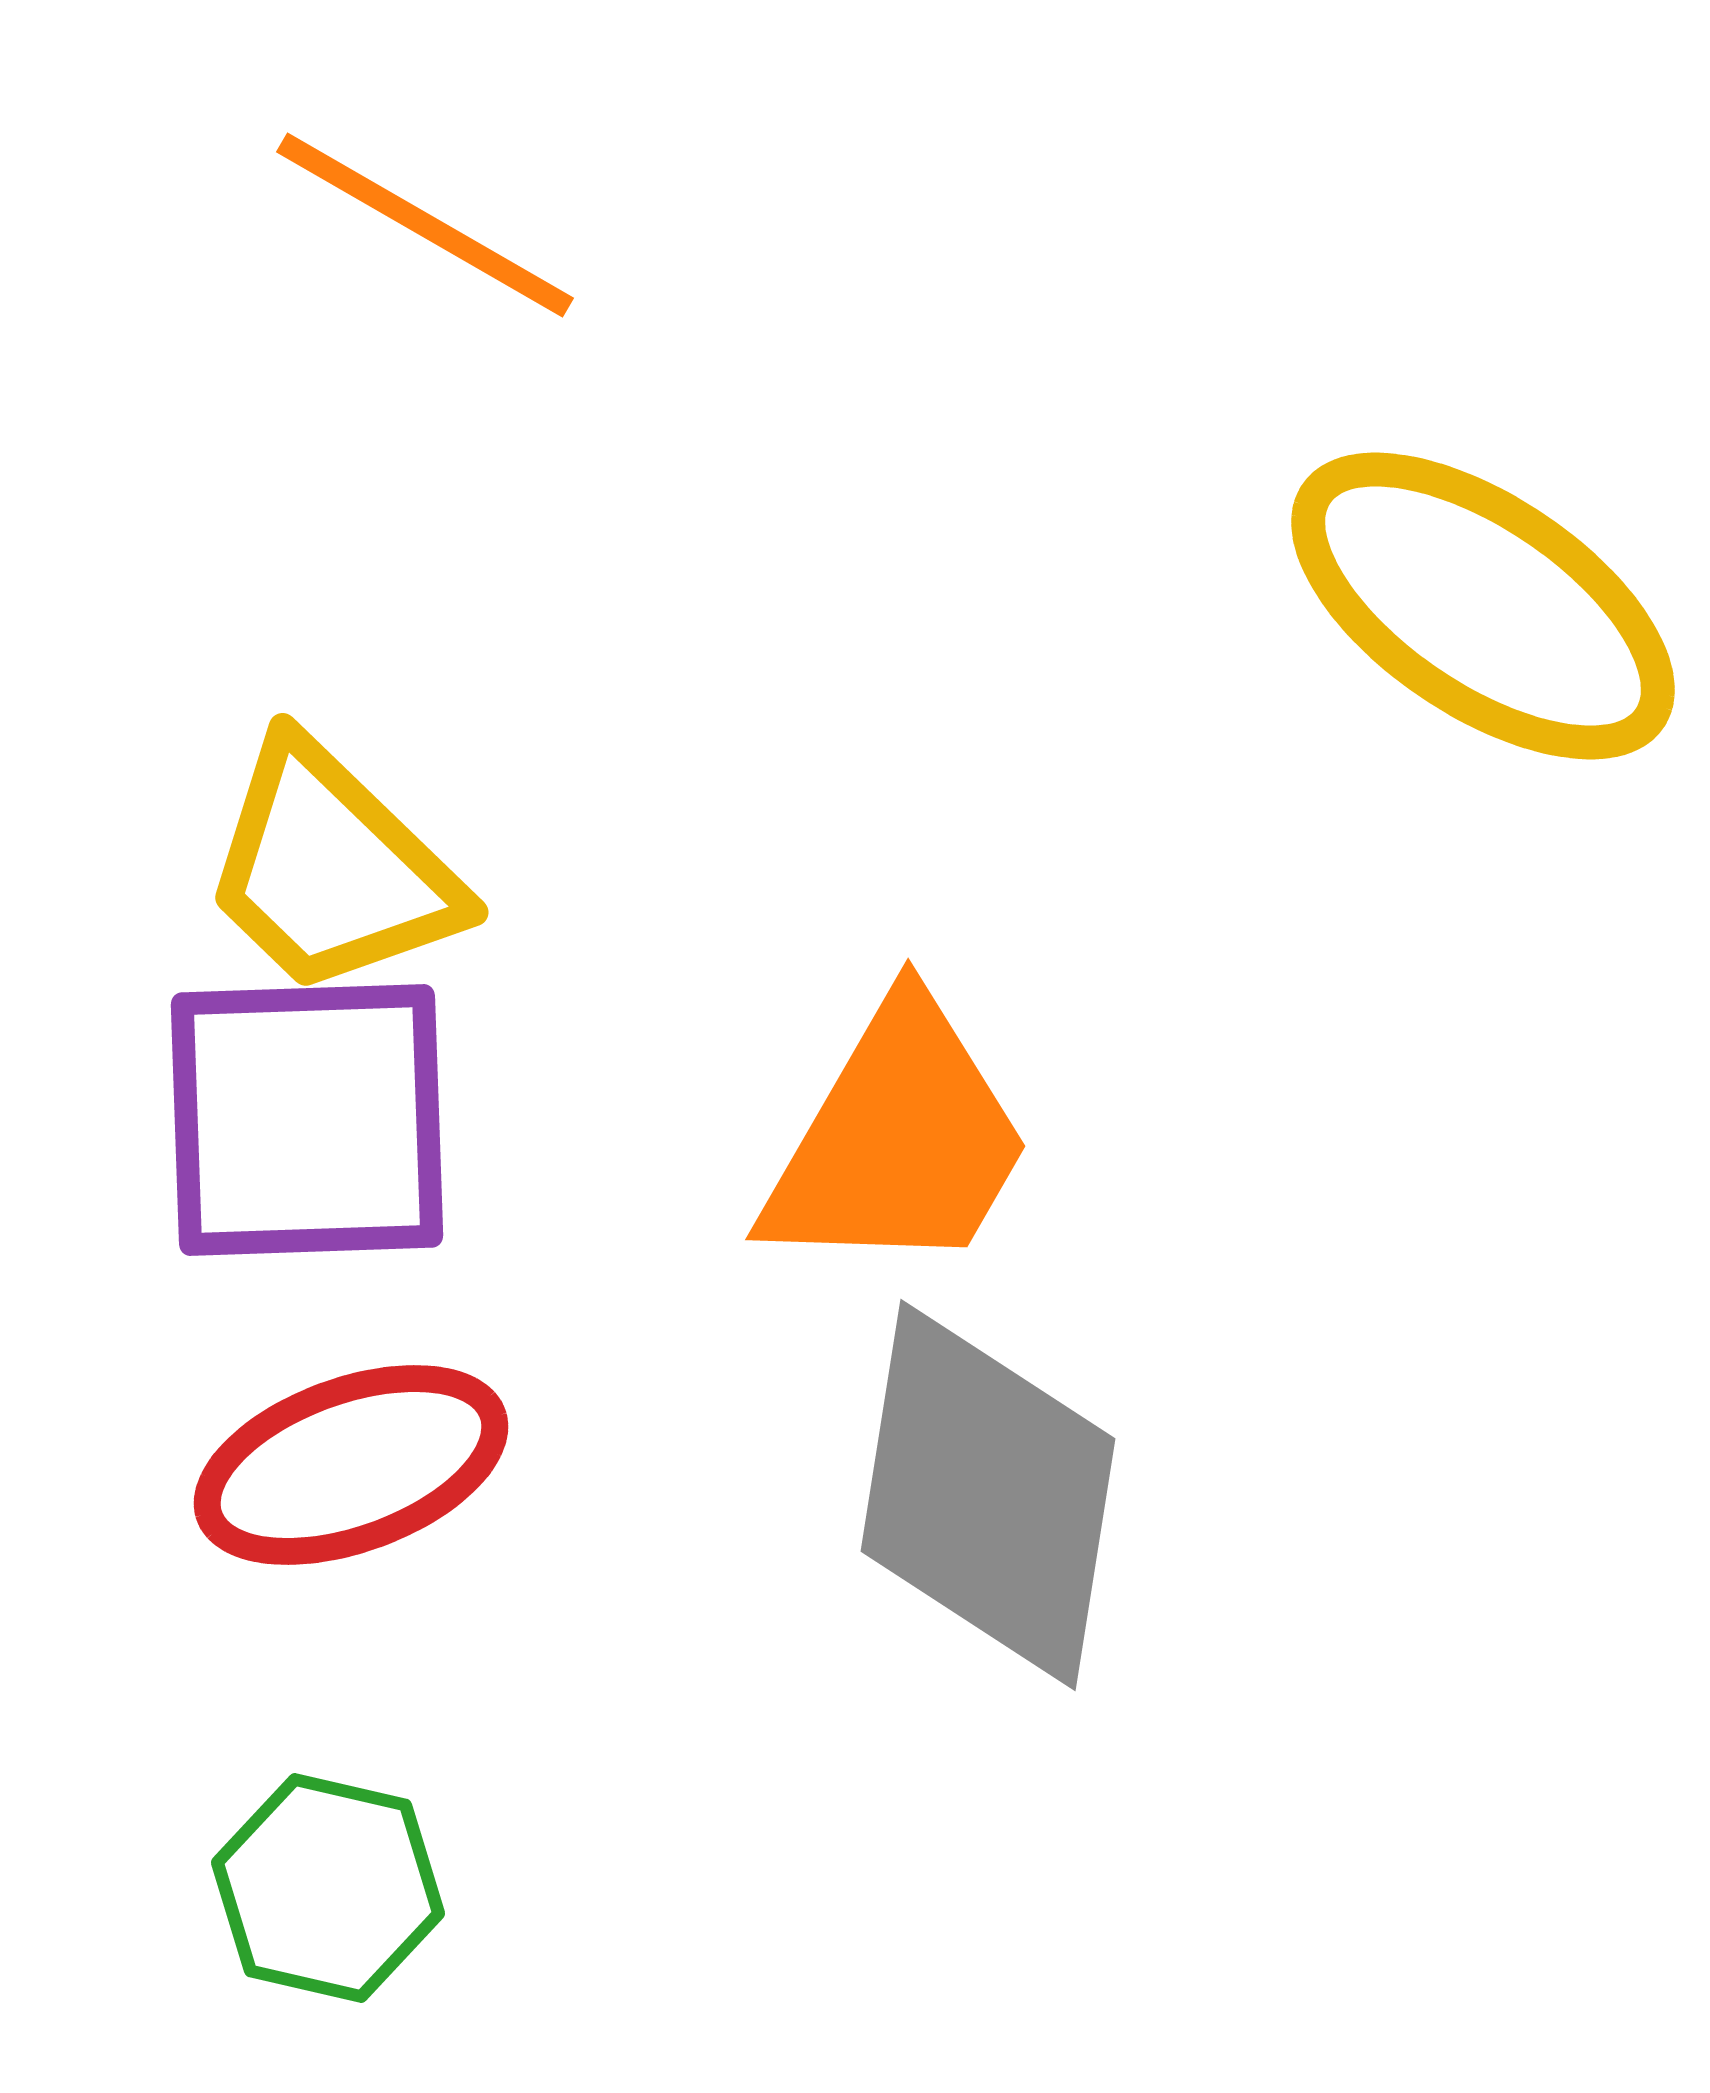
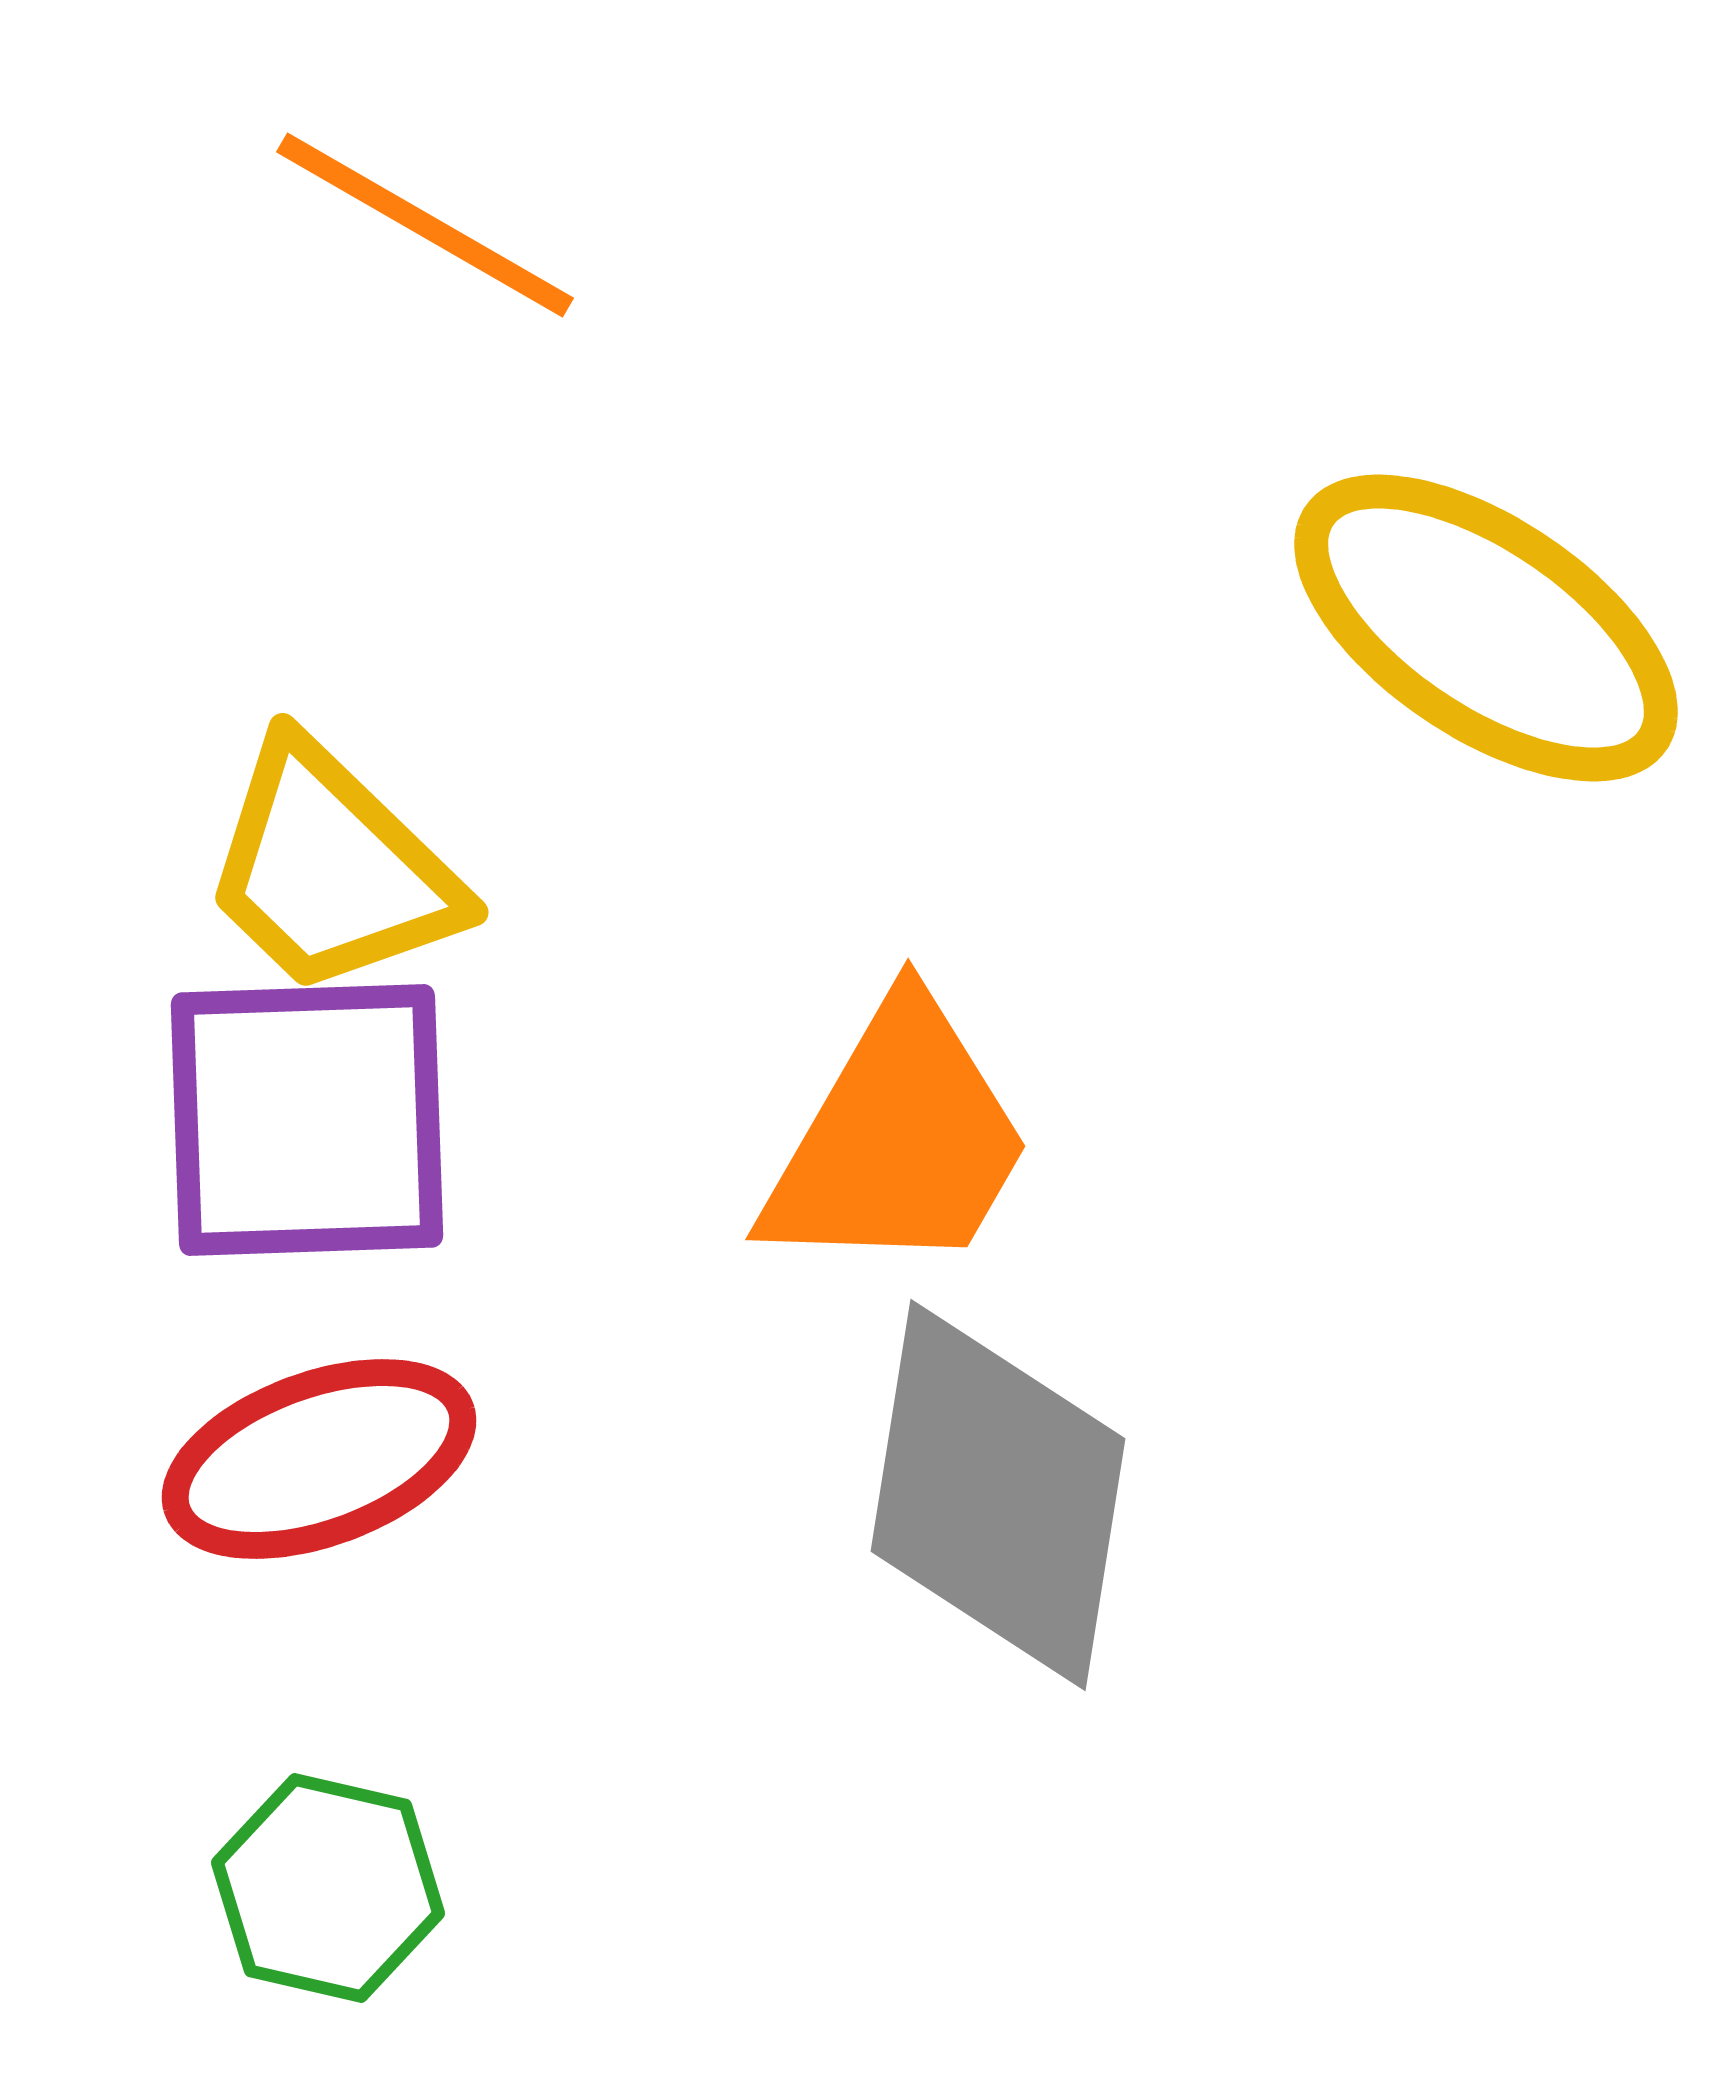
yellow ellipse: moved 3 px right, 22 px down
red ellipse: moved 32 px left, 6 px up
gray diamond: moved 10 px right
